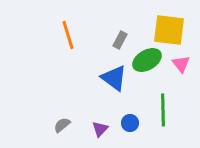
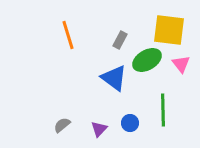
purple triangle: moved 1 px left
